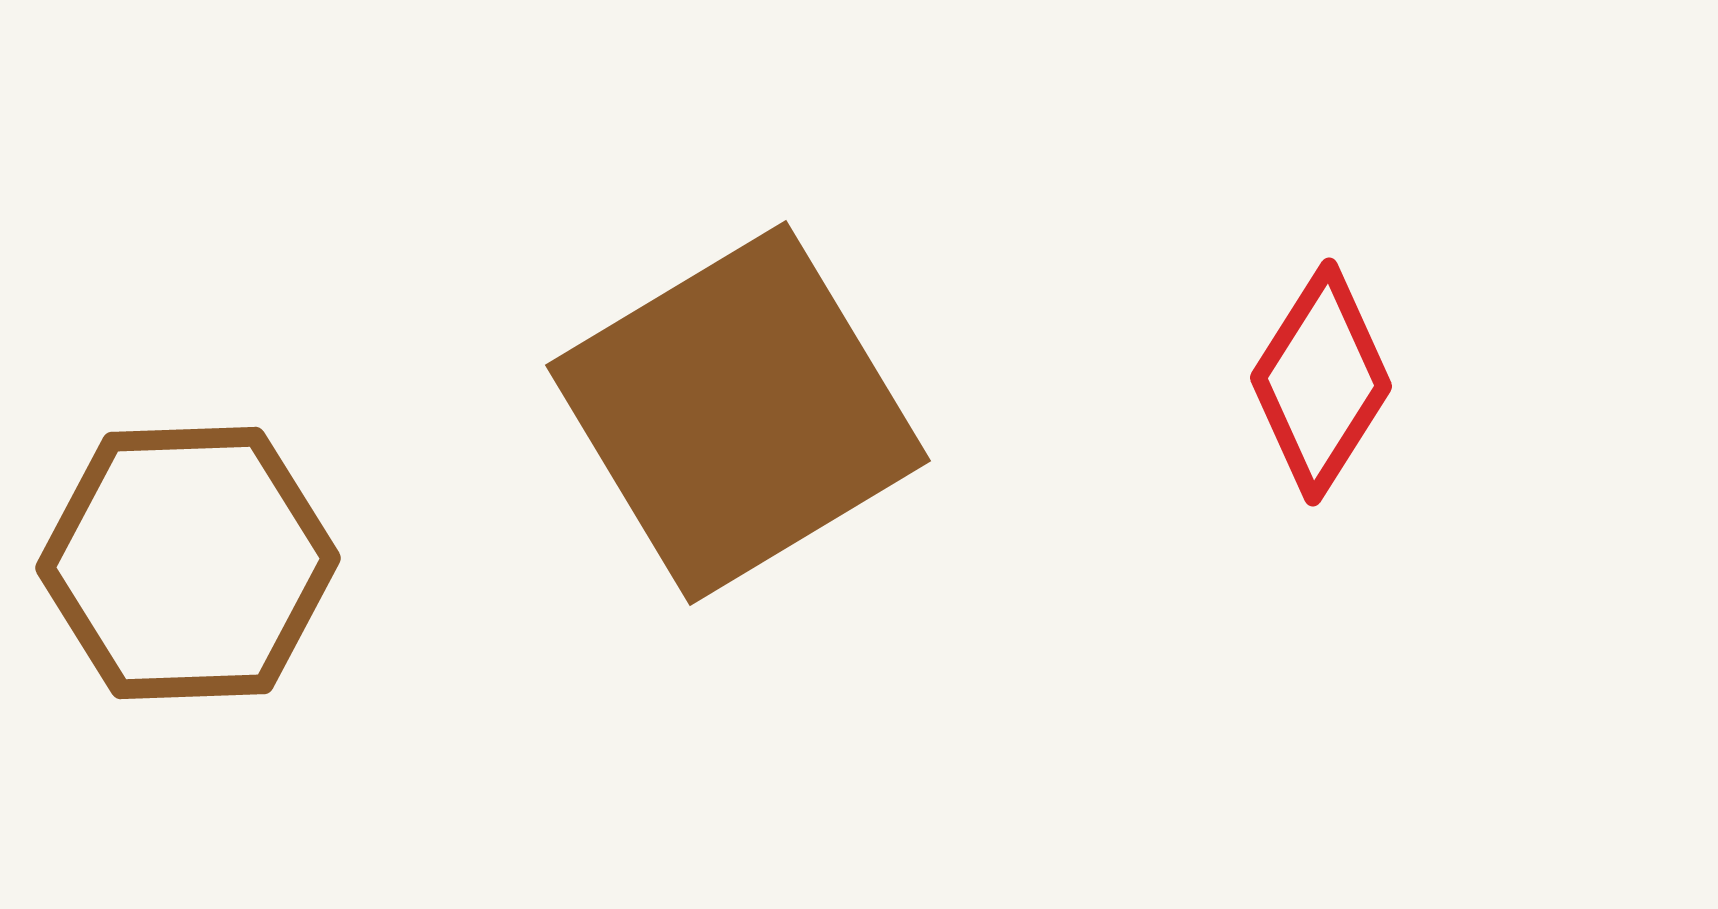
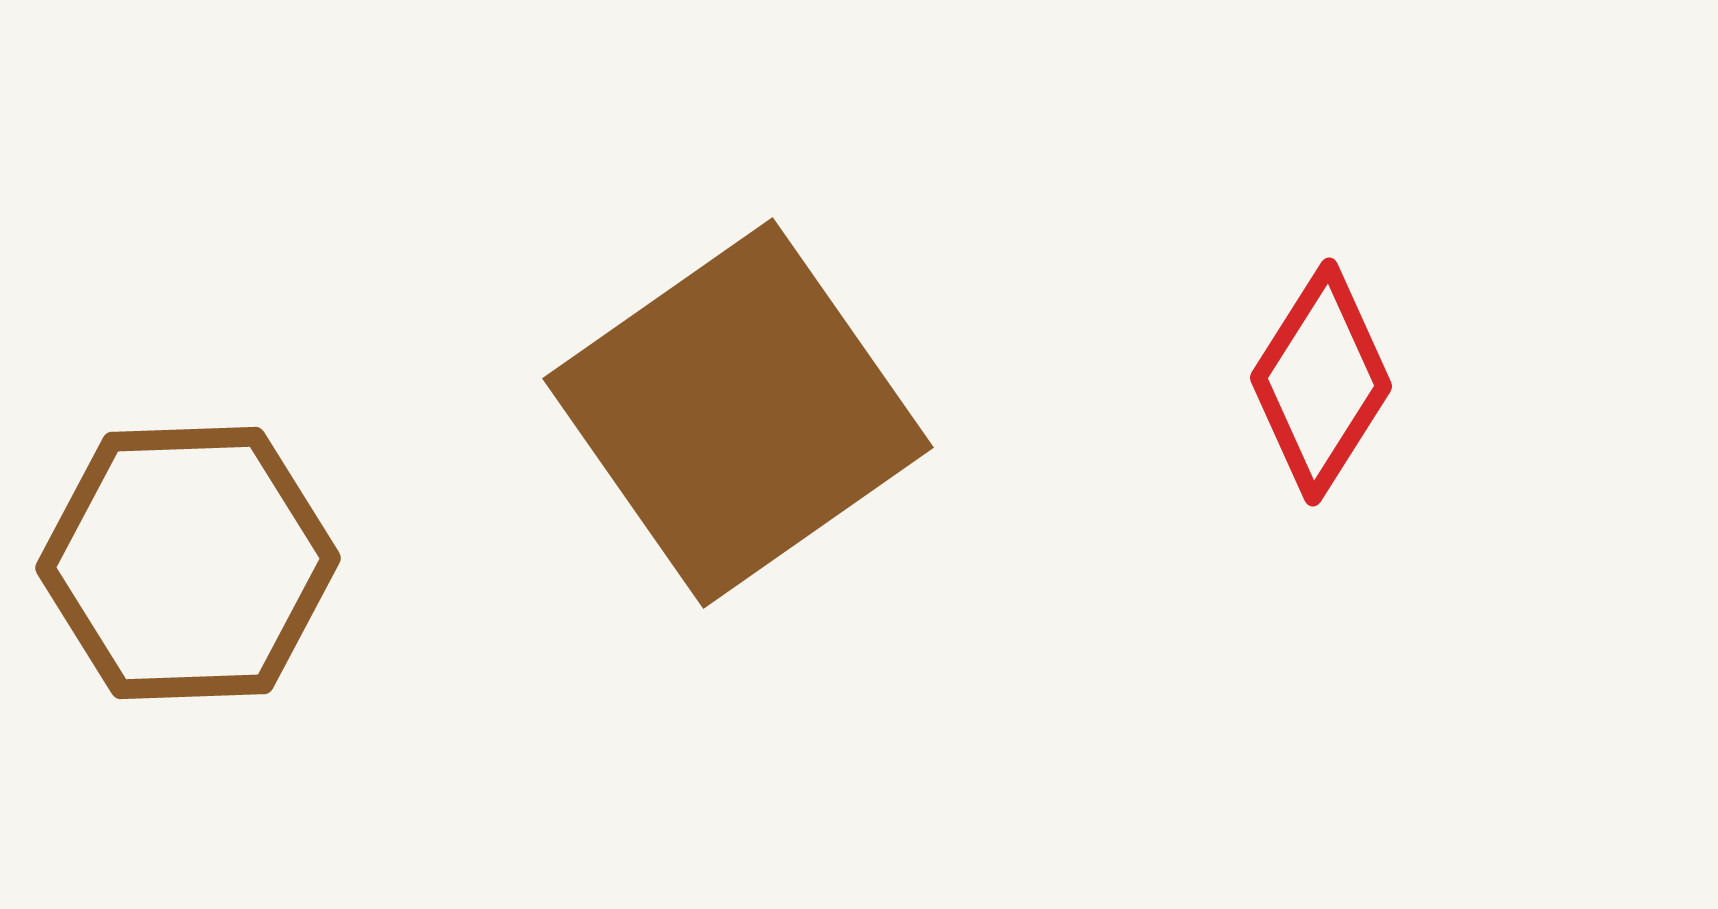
brown square: rotated 4 degrees counterclockwise
